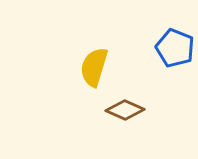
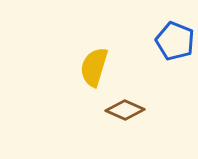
blue pentagon: moved 7 px up
